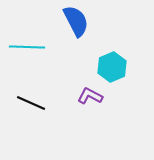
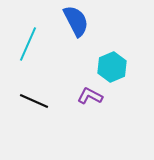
cyan line: moved 1 px right, 3 px up; rotated 68 degrees counterclockwise
black line: moved 3 px right, 2 px up
